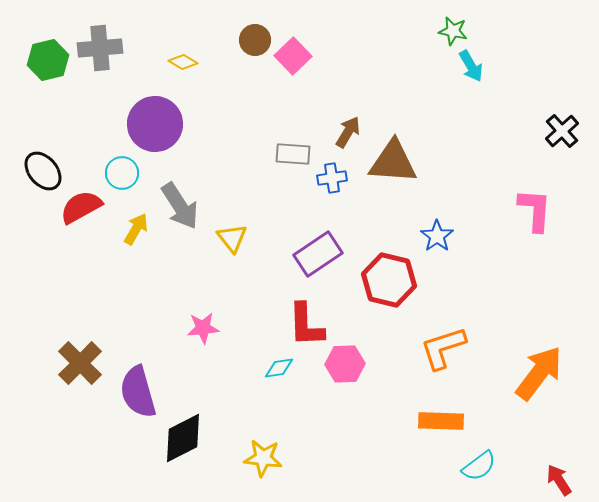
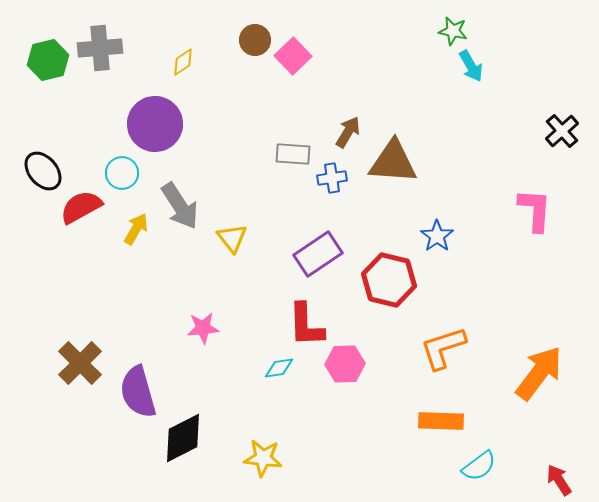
yellow diamond: rotated 64 degrees counterclockwise
